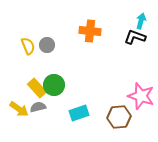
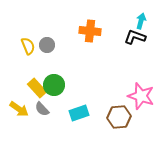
gray semicircle: moved 4 px right, 2 px down; rotated 119 degrees counterclockwise
